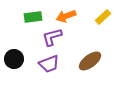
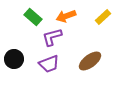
green rectangle: rotated 48 degrees clockwise
